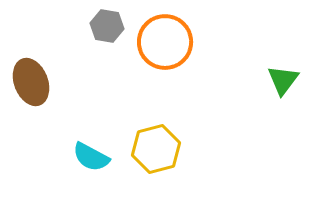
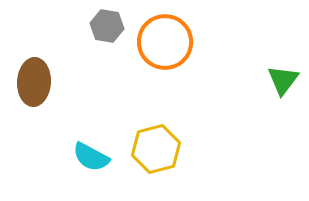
brown ellipse: moved 3 px right; rotated 24 degrees clockwise
